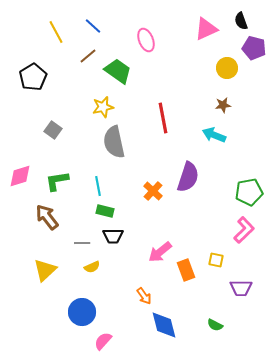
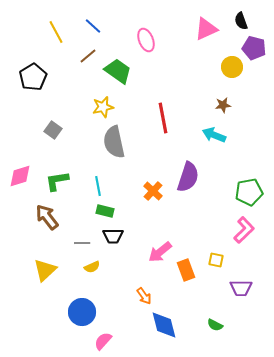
yellow circle: moved 5 px right, 1 px up
